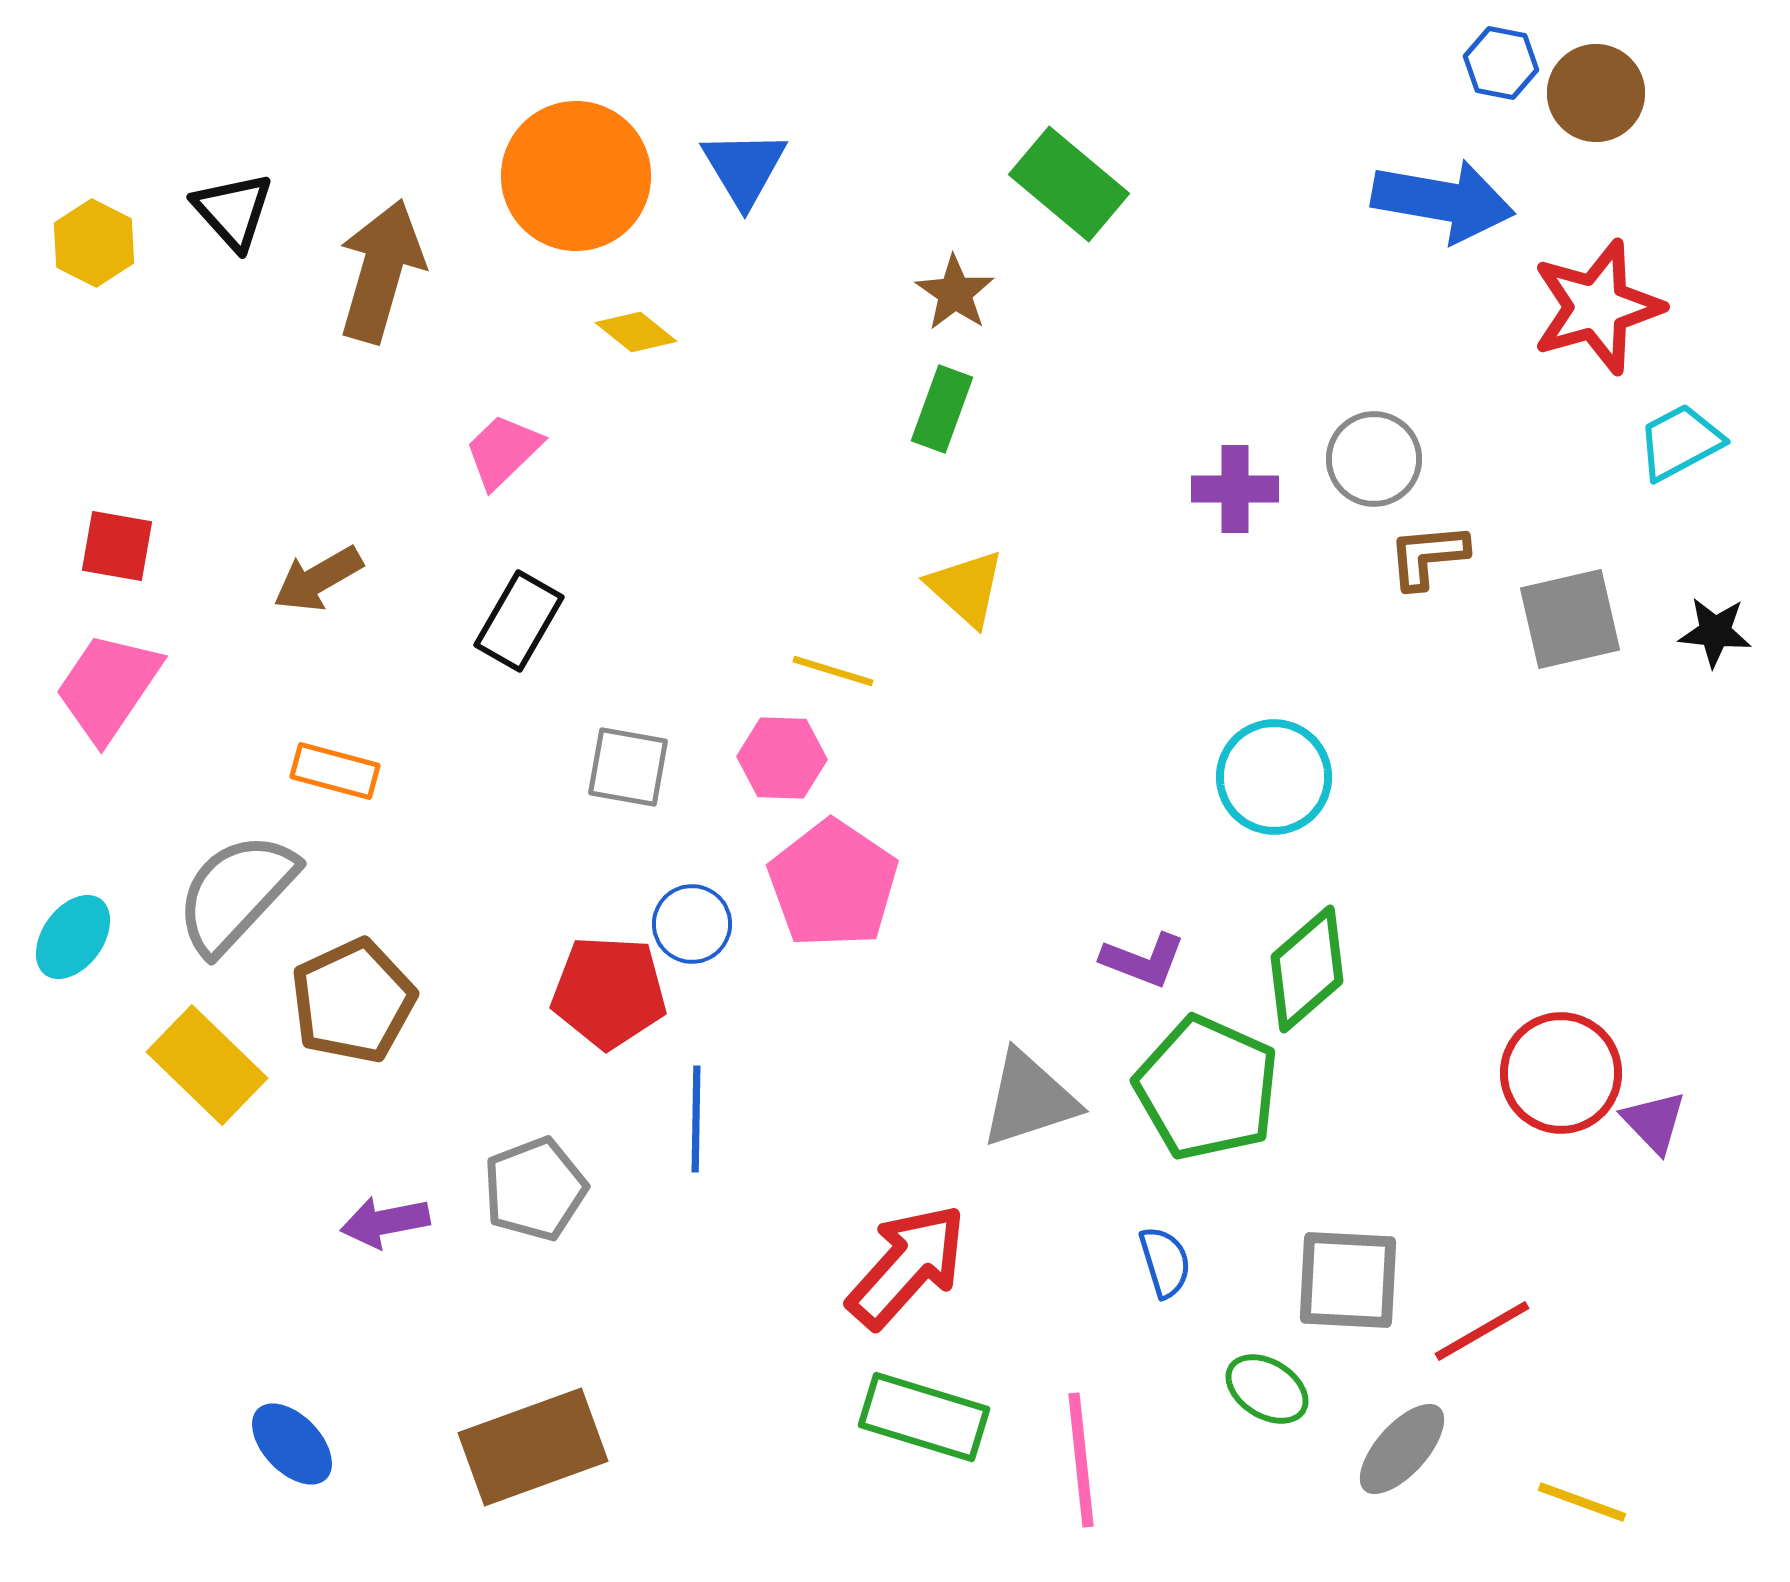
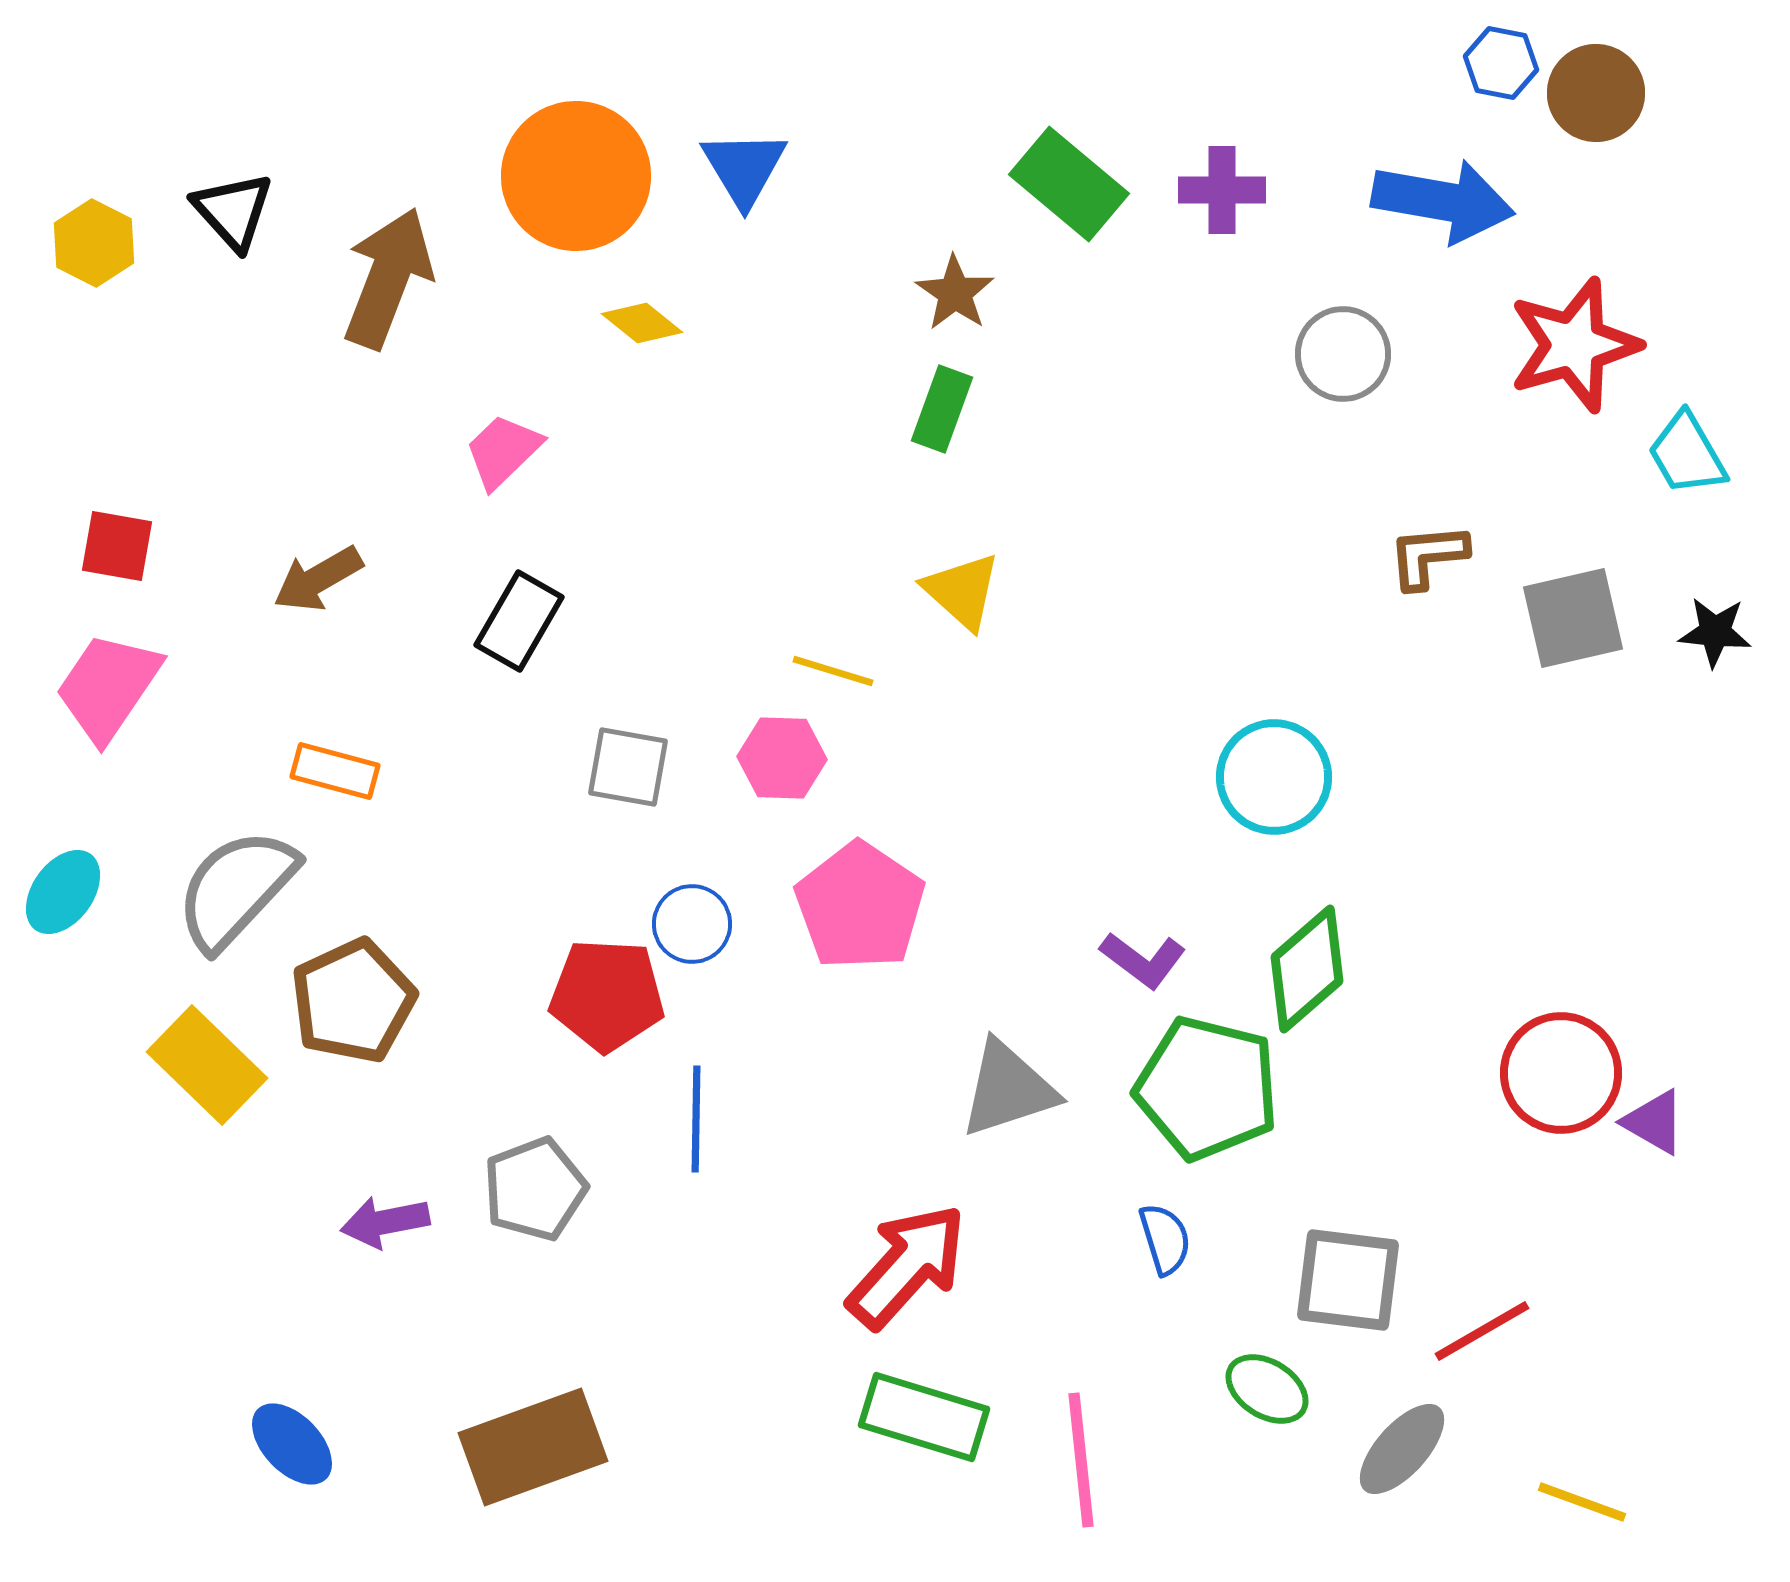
brown arrow at (381, 271): moved 7 px right, 7 px down; rotated 5 degrees clockwise
red star at (1597, 307): moved 23 px left, 38 px down
yellow diamond at (636, 332): moved 6 px right, 9 px up
cyan trapezoid at (1680, 442): moved 7 px right, 12 px down; rotated 92 degrees counterclockwise
gray circle at (1374, 459): moved 31 px left, 105 px up
purple cross at (1235, 489): moved 13 px left, 299 px up
yellow triangle at (966, 588): moved 4 px left, 3 px down
gray square at (1570, 619): moved 3 px right, 1 px up
pink pentagon at (833, 884): moved 27 px right, 22 px down
gray semicircle at (236, 893): moved 4 px up
cyan ellipse at (73, 937): moved 10 px left, 45 px up
purple L-shape at (1143, 960): rotated 16 degrees clockwise
red pentagon at (609, 992): moved 2 px left, 3 px down
green pentagon at (1207, 1088): rotated 10 degrees counterclockwise
gray triangle at (1029, 1099): moved 21 px left, 10 px up
purple triangle at (1654, 1122): rotated 16 degrees counterclockwise
blue semicircle at (1165, 1262): moved 23 px up
gray square at (1348, 1280): rotated 4 degrees clockwise
